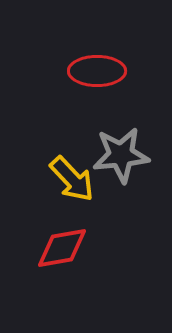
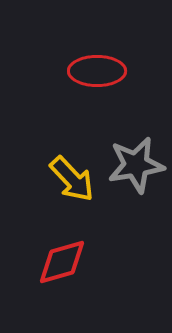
gray star: moved 15 px right, 10 px down; rotated 4 degrees counterclockwise
red diamond: moved 14 px down; rotated 6 degrees counterclockwise
